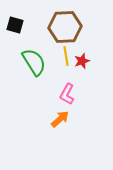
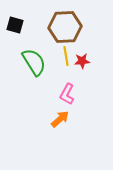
red star: rotated 14 degrees clockwise
